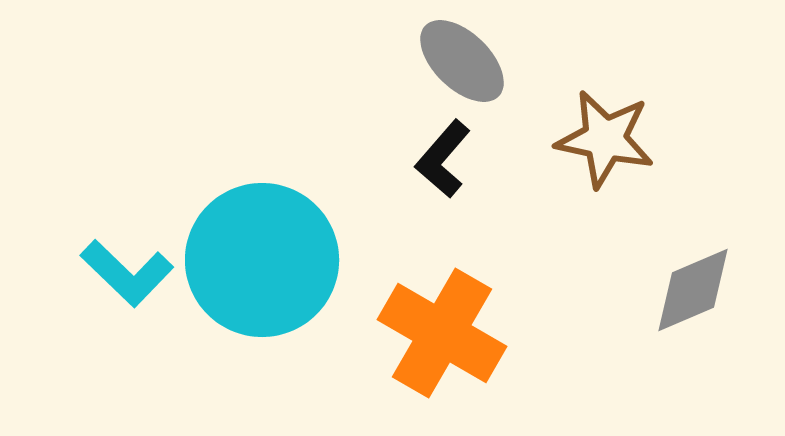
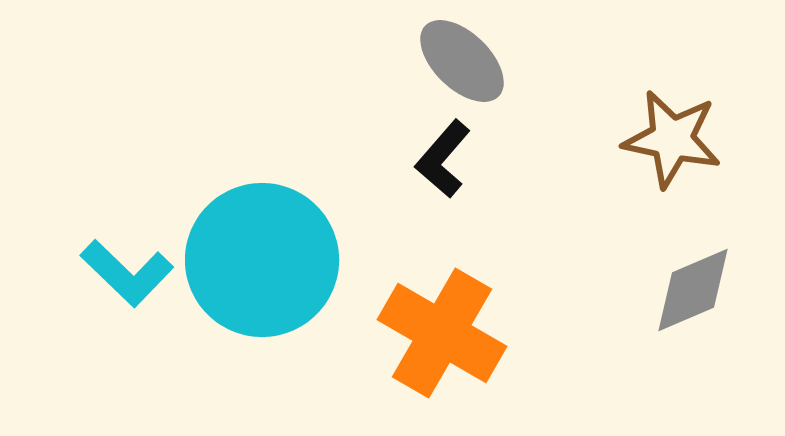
brown star: moved 67 px right
